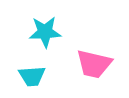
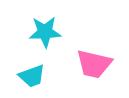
cyan trapezoid: rotated 16 degrees counterclockwise
